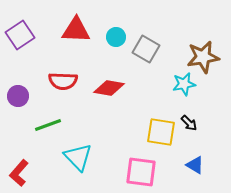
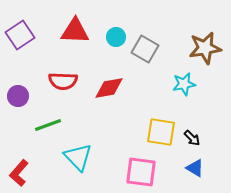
red triangle: moved 1 px left, 1 px down
gray square: moved 1 px left
brown star: moved 2 px right, 9 px up
red diamond: rotated 20 degrees counterclockwise
black arrow: moved 3 px right, 15 px down
blue triangle: moved 3 px down
